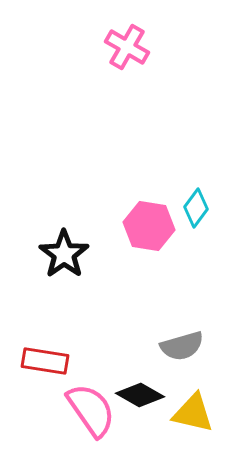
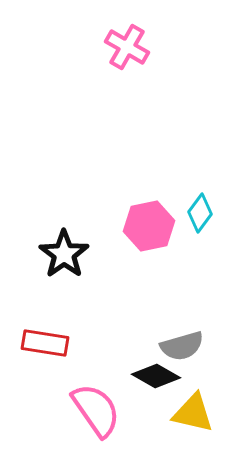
cyan diamond: moved 4 px right, 5 px down
pink hexagon: rotated 21 degrees counterclockwise
red rectangle: moved 18 px up
black diamond: moved 16 px right, 19 px up
pink semicircle: moved 5 px right
